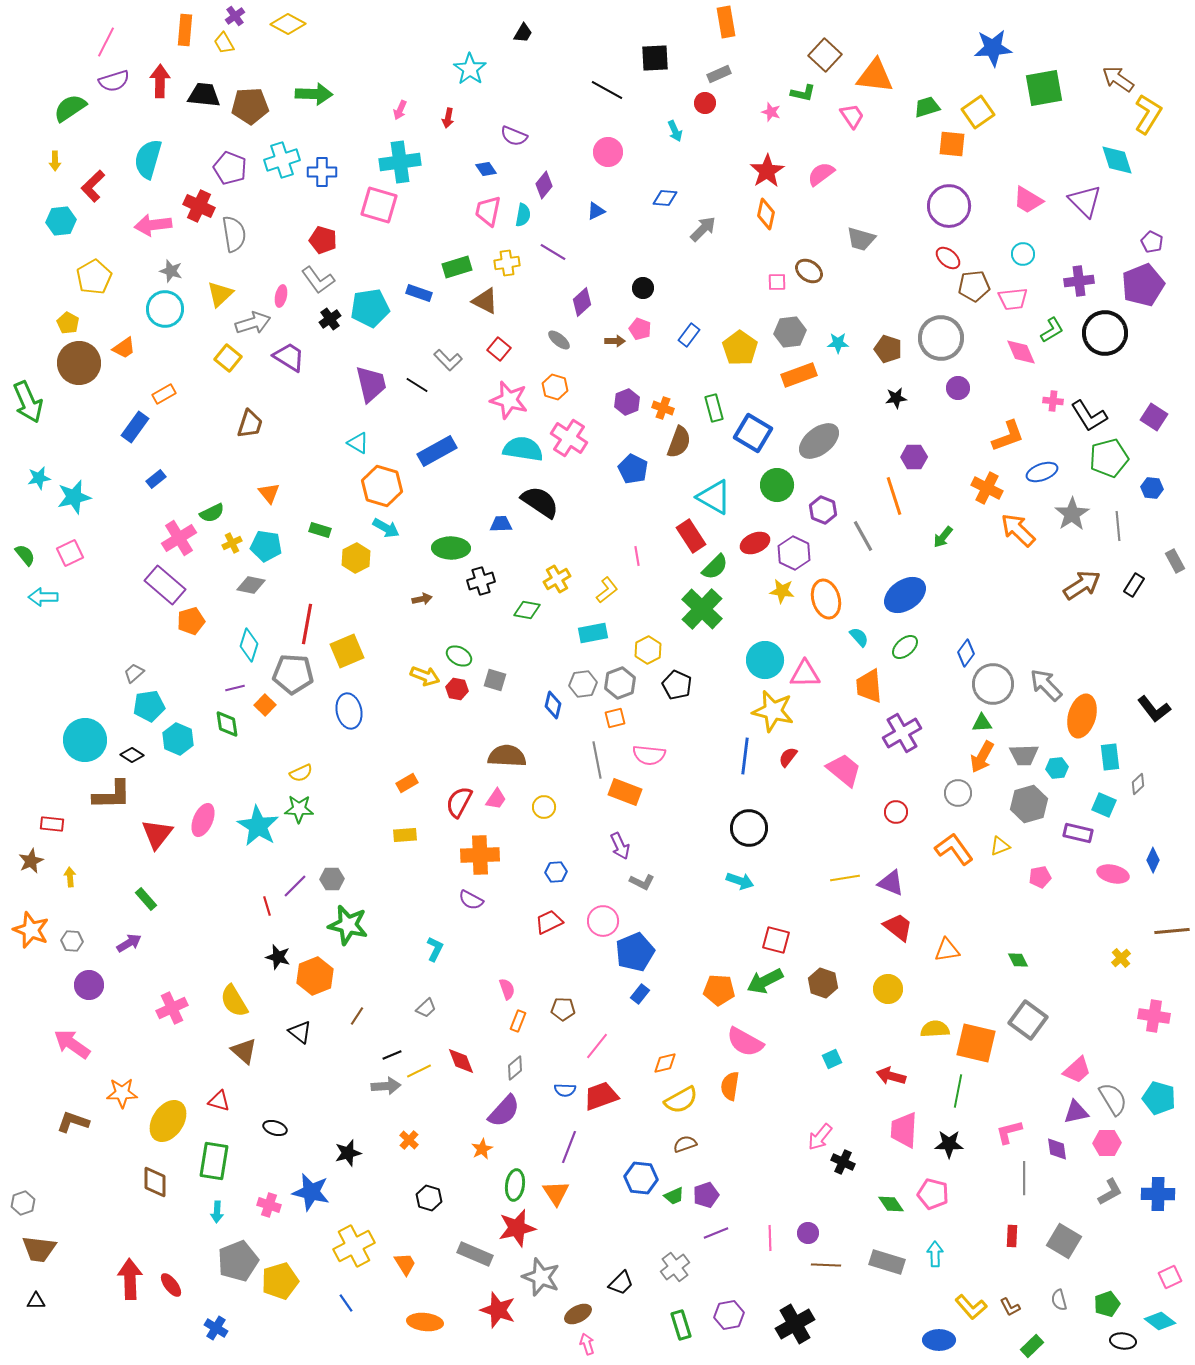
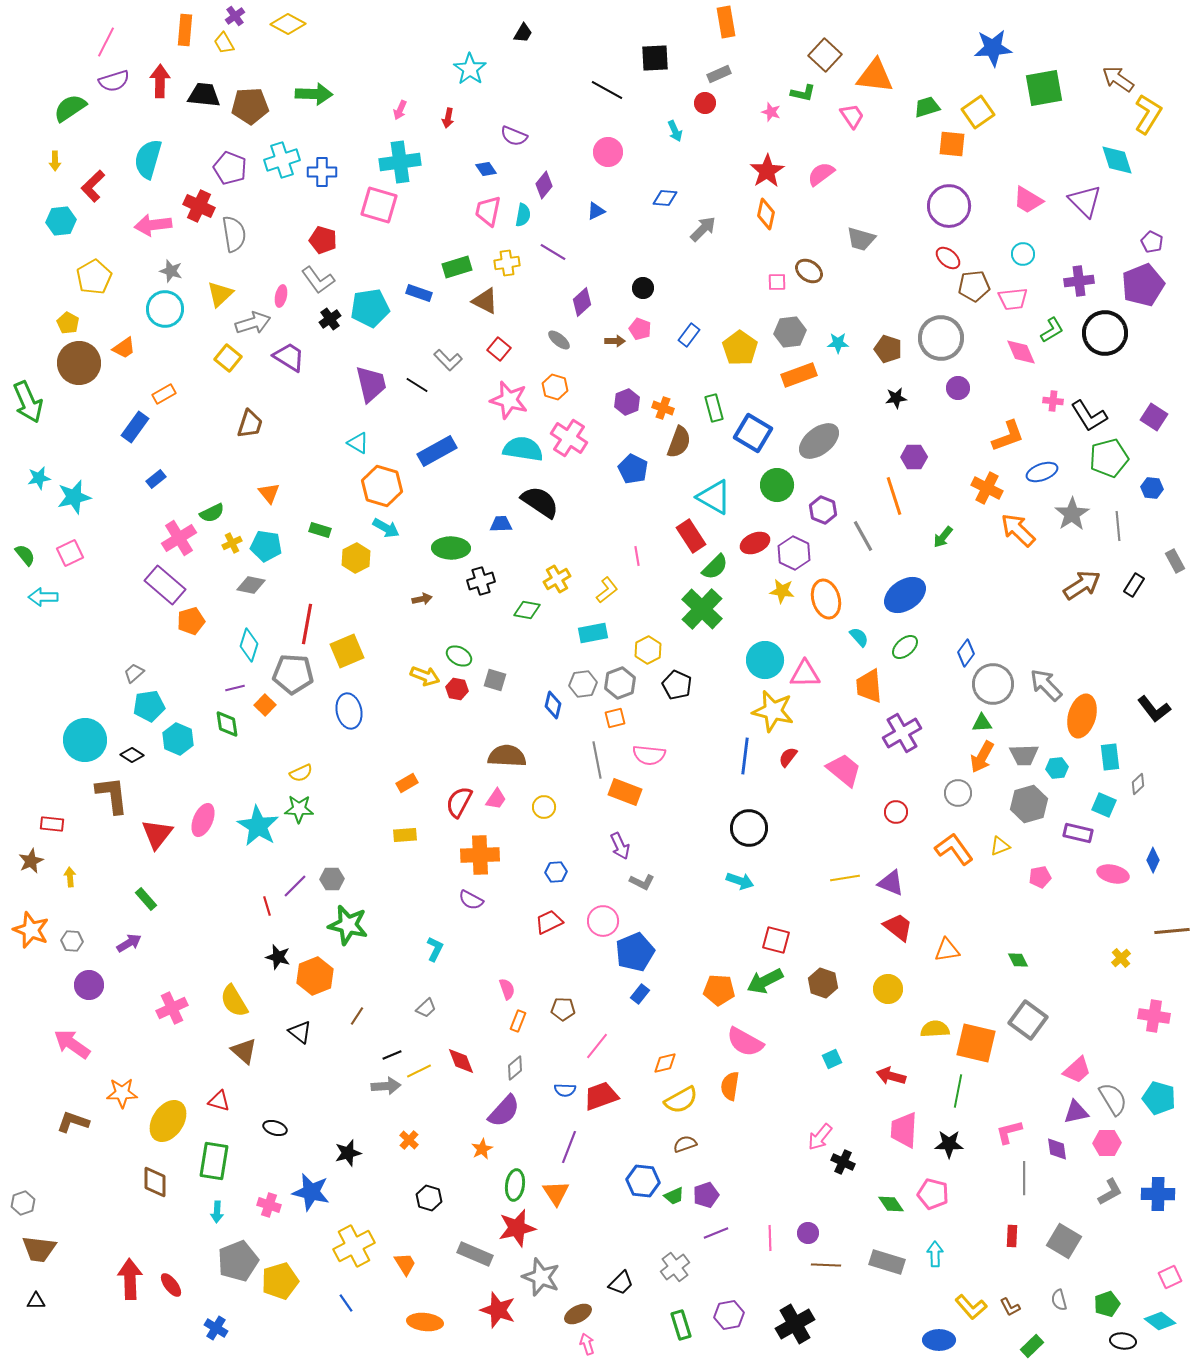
brown L-shape at (112, 795): rotated 96 degrees counterclockwise
blue hexagon at (641, 1178): moved 2 px right, 3 px down
